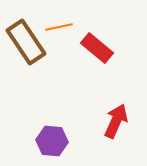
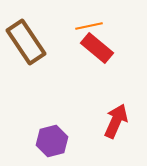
orange line: moved 30 px right, 1 px up
purple hexagon: rotated 20 degrees counterclockwise
